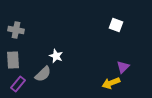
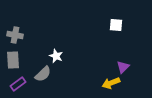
white square: rotated 16 degrees counterclockwise
gray cross: moved 1 px left, 5 px down
purple rectangle: rotated 14 degrees clockwise
